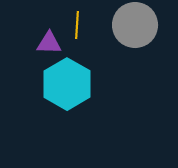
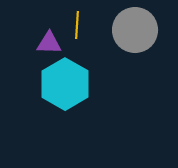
gray circle: moved 5 px down
cyan hexagon: moved 2 px left
